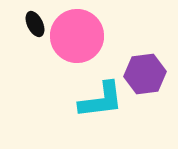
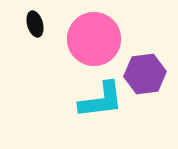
black ellipse: rotated 10 degrees clockwise
pink circle: moved 17 px right, 3 px down
